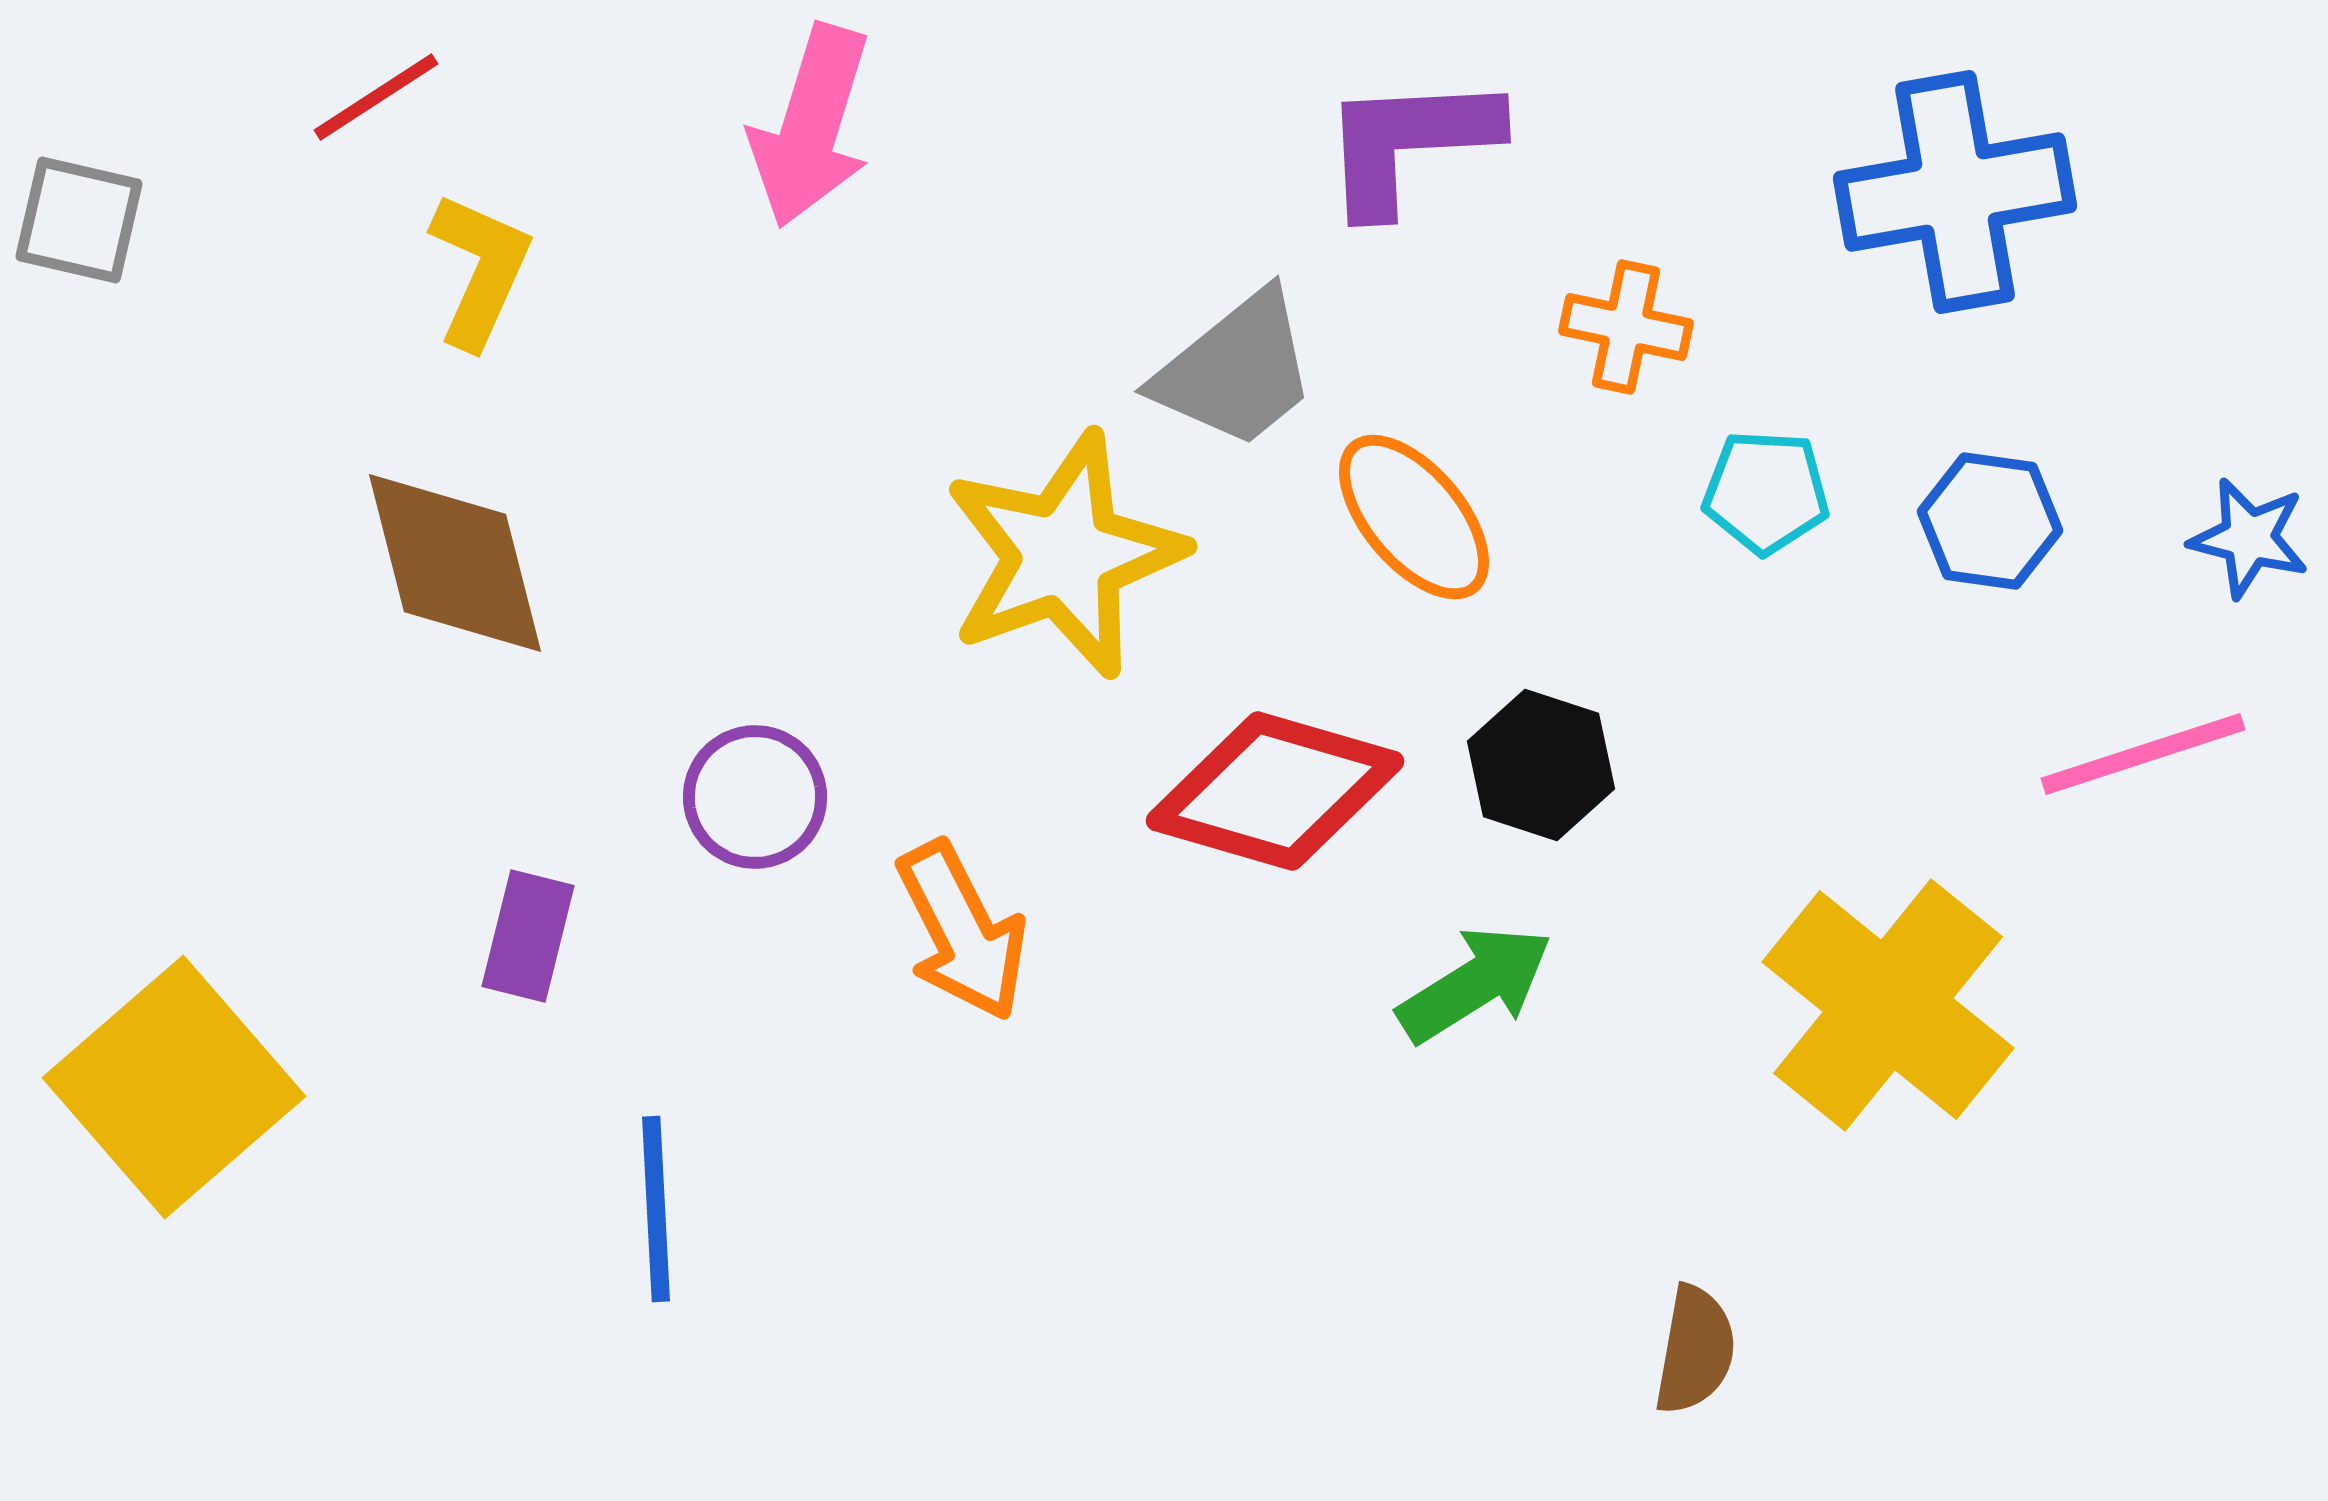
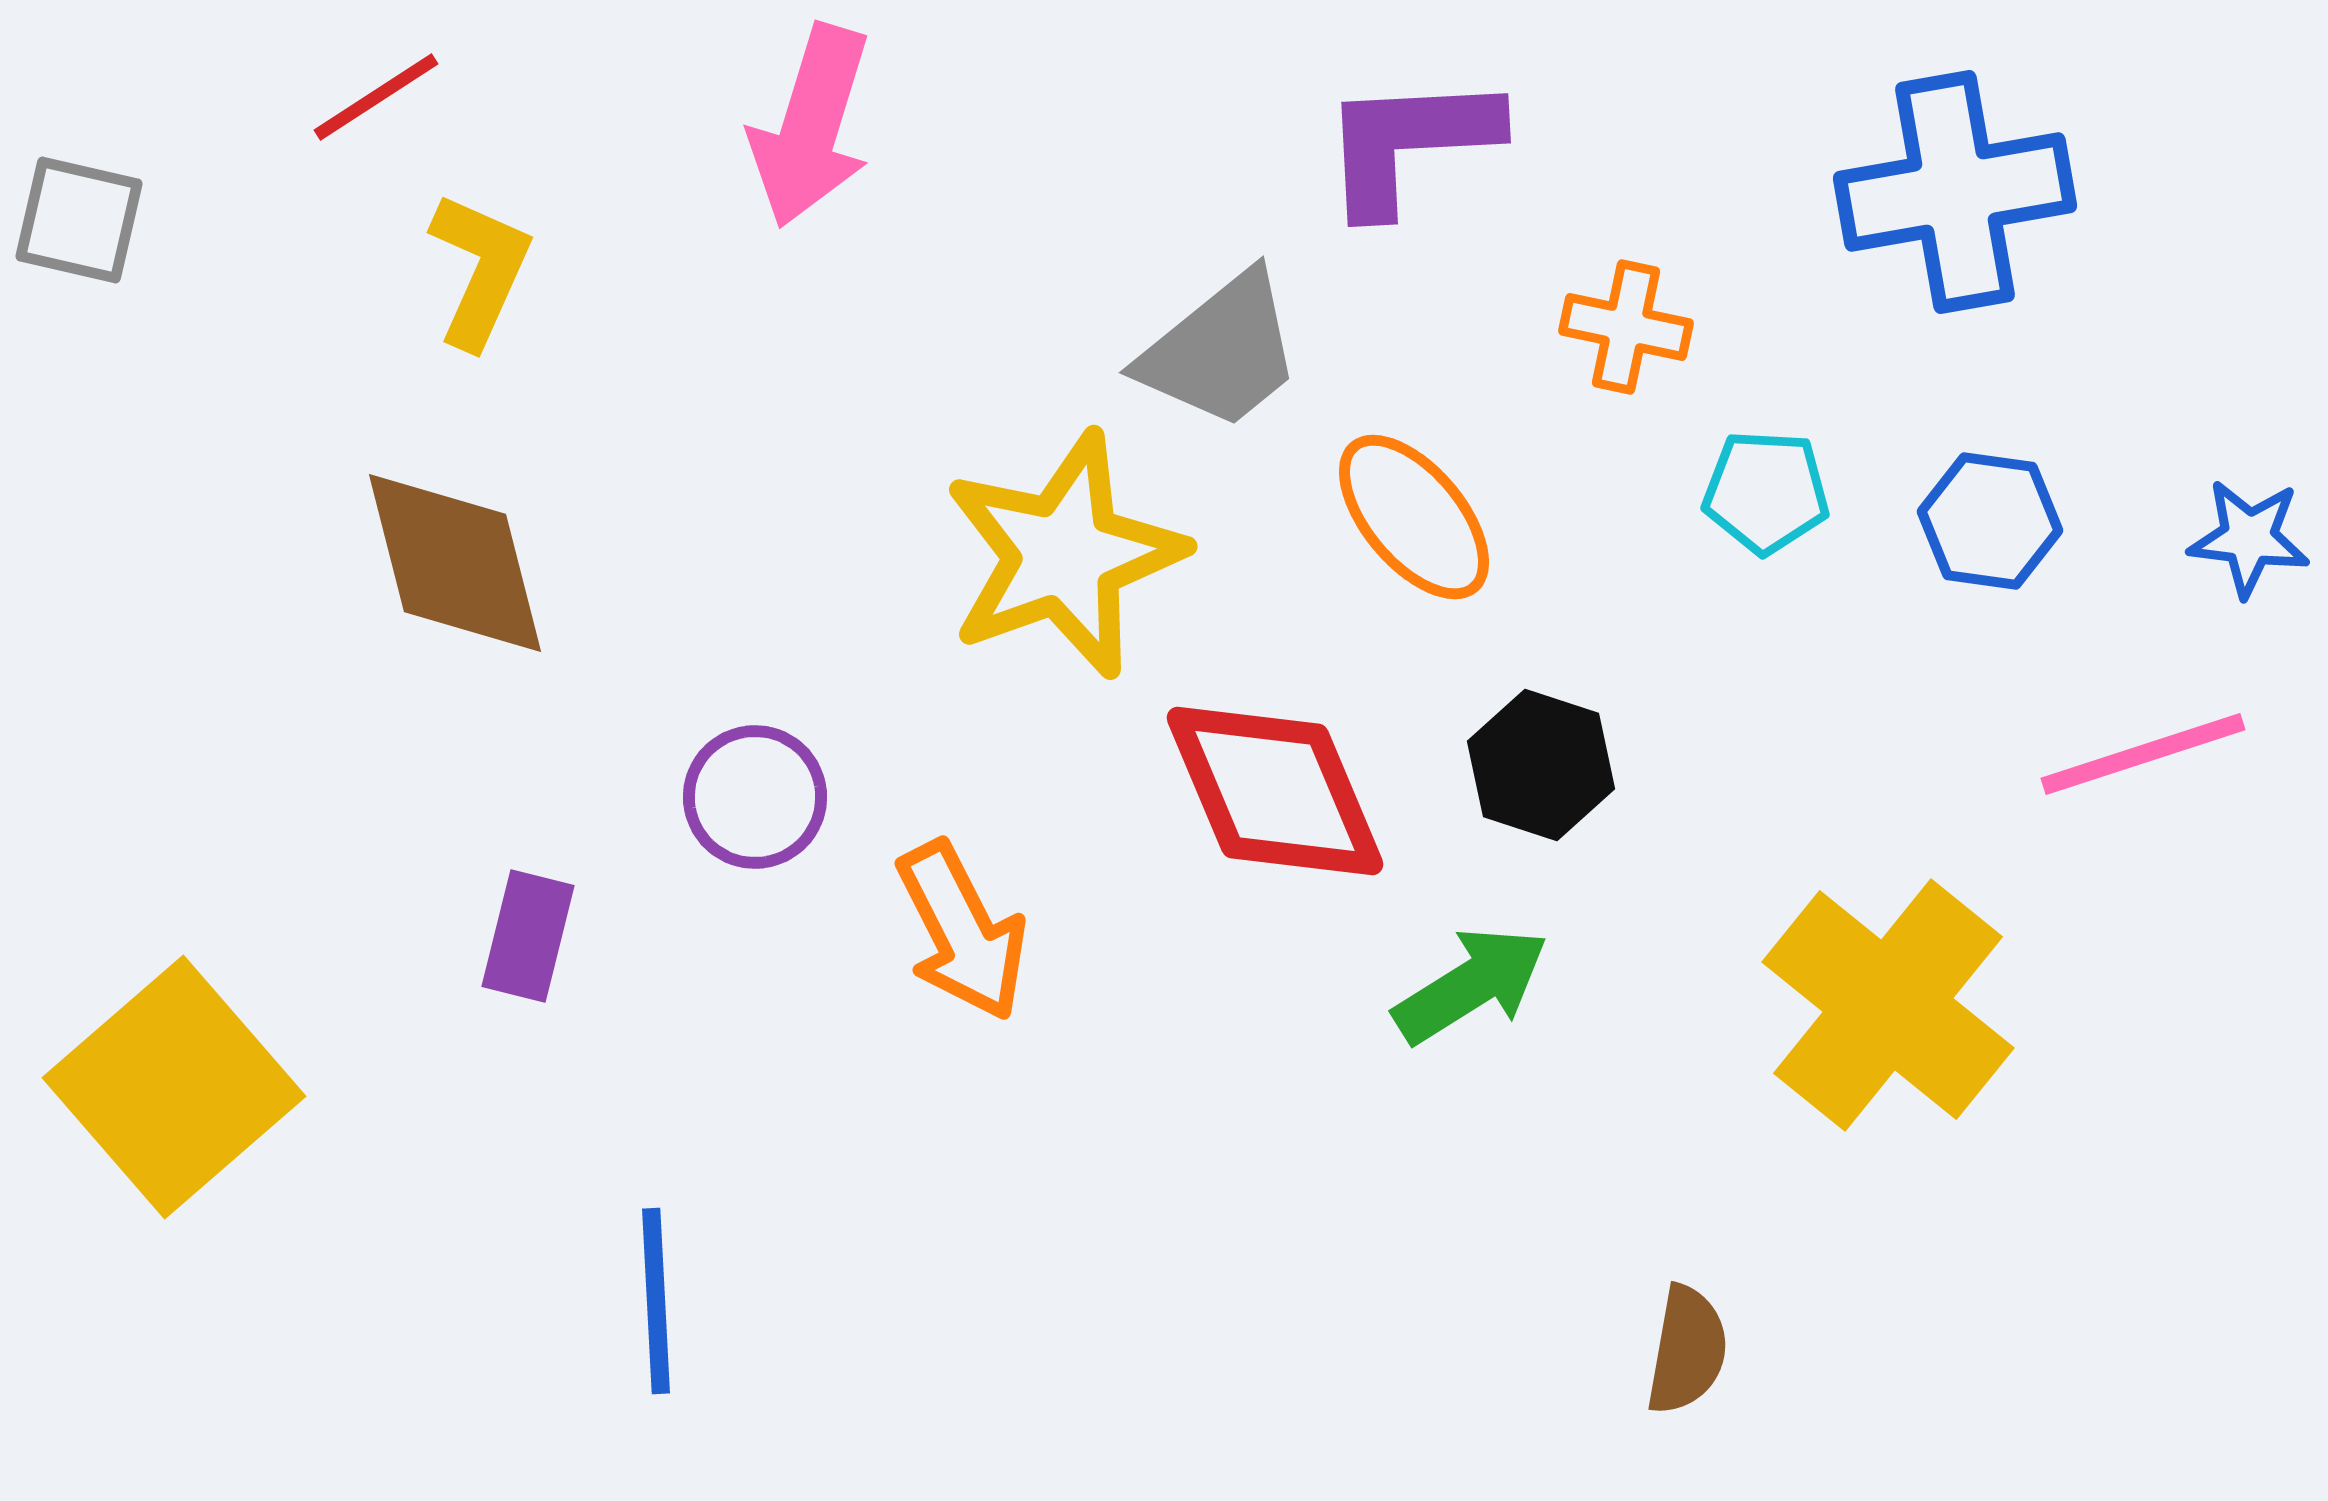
gray trapezoid: moved 15 px left, 19 px up
blue star: rotated 7 degrees counterclockwise
red diamond: rotated 51 degrees clockwise
green arrow: moved 4 px left, 1 px down
blue line: moved 92 px down
brown semicircle: moved 8 px left
